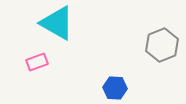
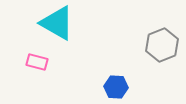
pink rectangle: rotated 35 degrees clockwise
blue hexagon: moved 1 px right, 1 px up
